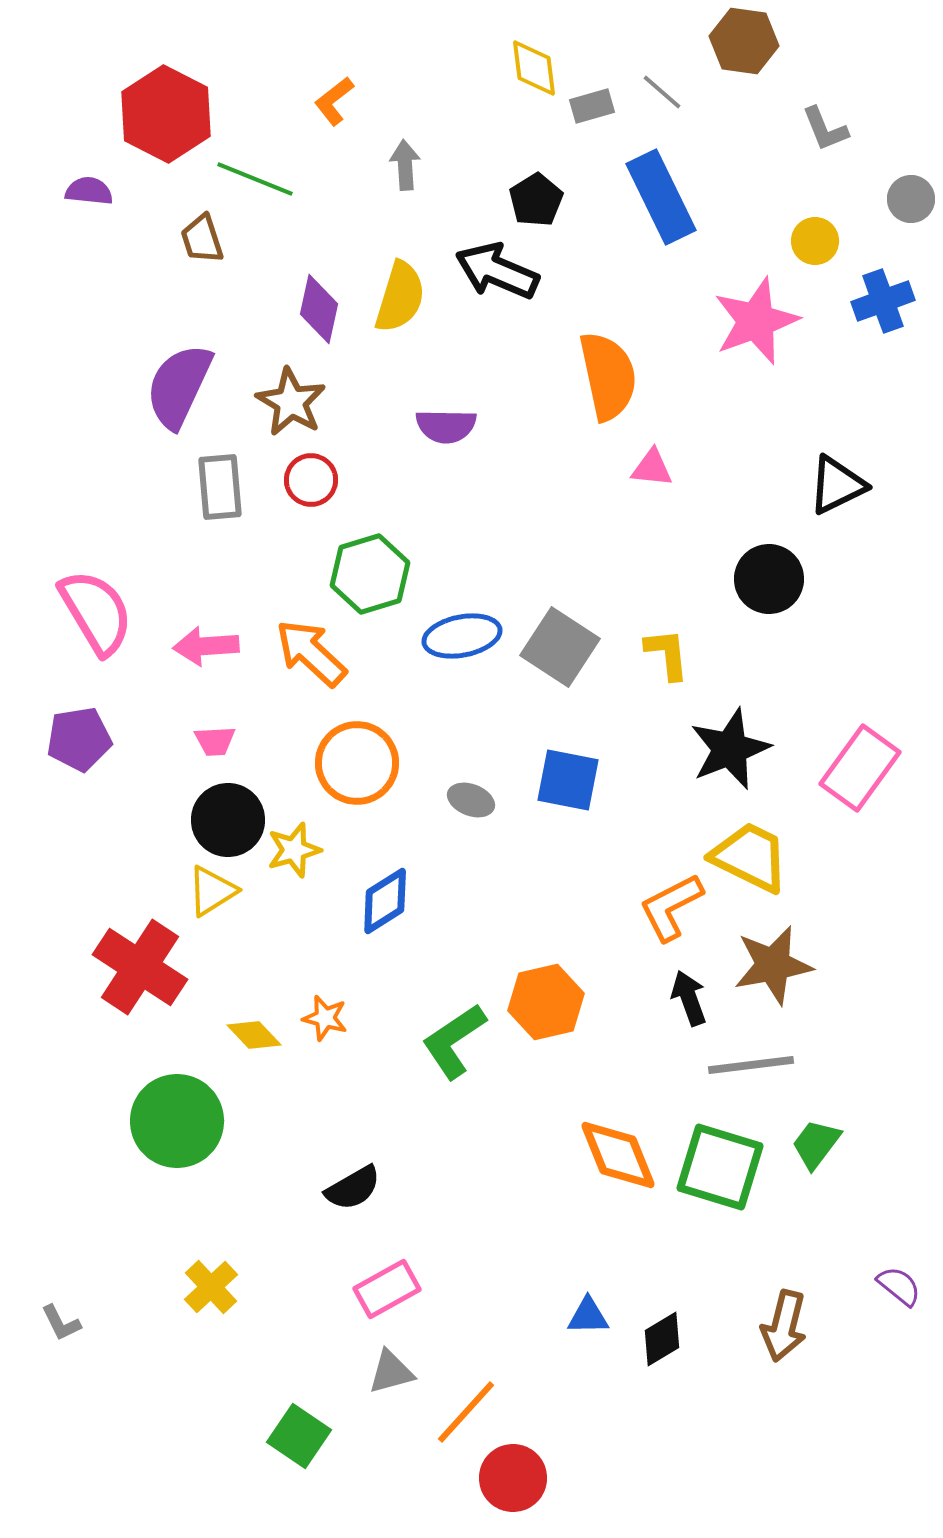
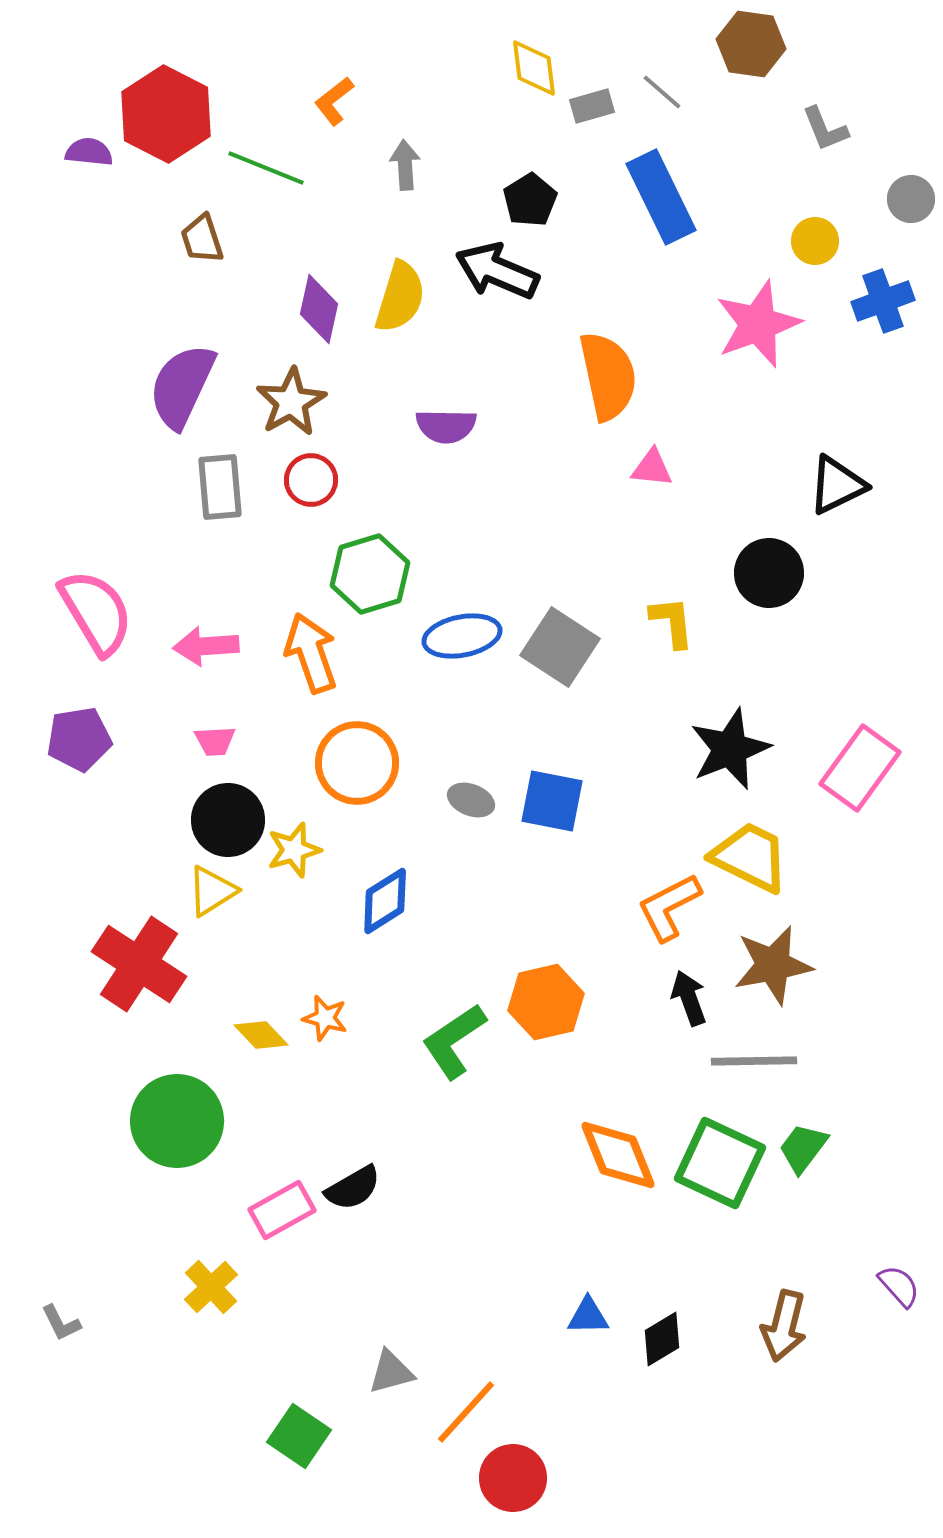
brown hexagon at (744, 41): moved 7 px right, 3 px down
green line at (255, 179): moved 11 px right, 11 px up
purple semicircle at (89, 191): moved 39 px up
black pentagon at (536, 200): moved 6 px left
pink star at (756, 321): moved 2 px right, 3 px down
purple semicircle at (179, 386): moved 3 px right
brown star at (291, 402): rotated 12 degrees clockwise
black circle at (769, 579): moved 6 px up
orange arrow at (311, 653): rotated 28 degrees clockwise
yellow L-shape at (667, 654): moved 5 px right, 32 px up
blue square at (568, 780): moved 16 px left, 21 px down
orange L-shape at (671, 907): moved 2 px left
red cross at (140, 967): moved 1 px left, 3 px up
yellow diamond at (254, 1035): moved 7 px right
gray line at (751, 1065): moved 3 px right, 4 px up; rotated 6 degrees clockwise
green trapezoid at (816, 1144): moved 13 px left, 4 px down
green square at (720, 1167): moved 4 px up; rotated 8 degrees clockwise
purple semicircle at (899, 1286): rotated 9 degrees clockwise
pink rectangle at (387, 1289): moved 105 px left, 79 px up
